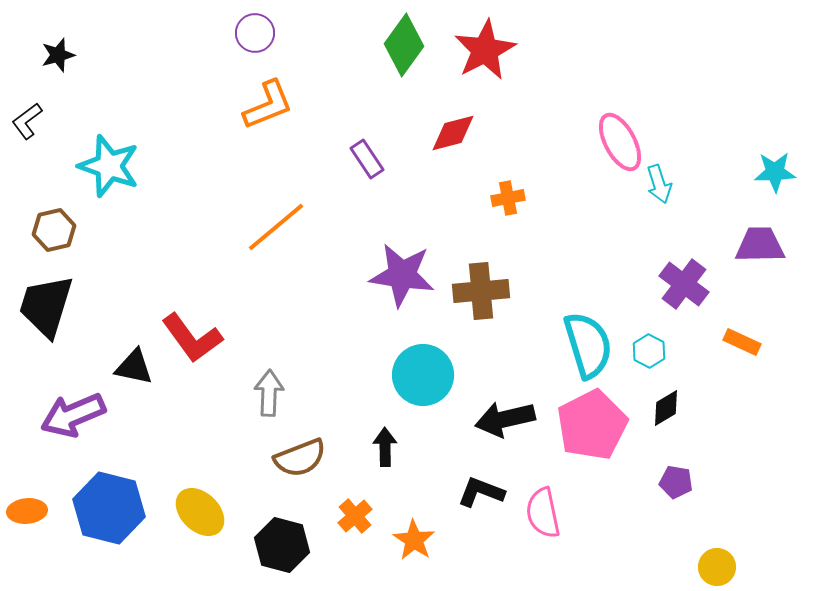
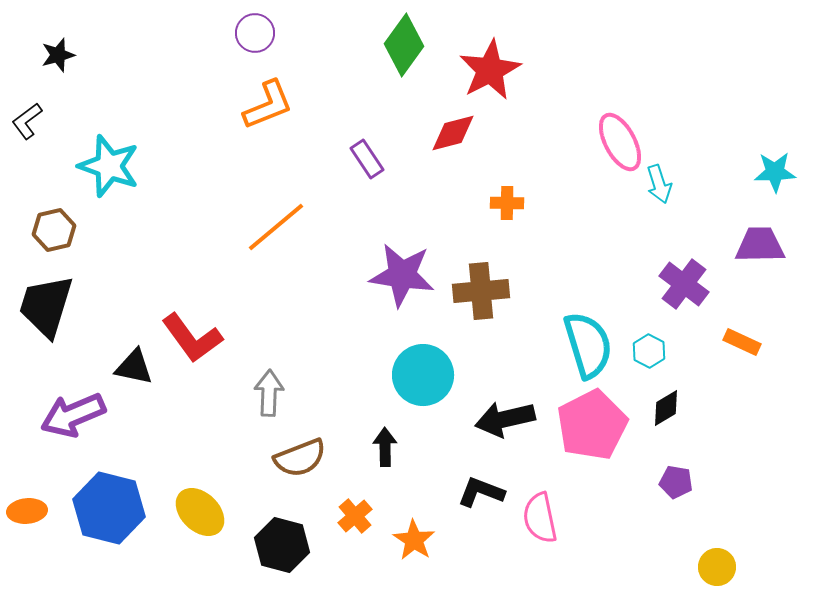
red star at (485, 50): moved 5 px right, 20 px down
orange cross at (508, 198): moved 1 px left, 5 px down; rotated 12 degrees clockwise
pink semicircle at (543, 513): moved 3 px left, 5 px down
